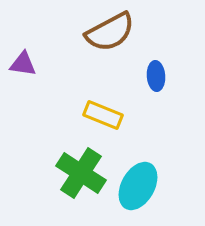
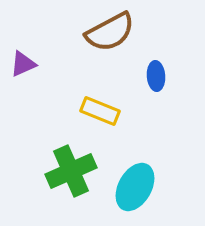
purple triangle: rotated 32 degrees counterclockwise
yellow rectangle: moved 3 px left, 4 px up
green cross: moved 10 px left, 2 px up; rotated 33 degrees clockwise
cyan ellipse: moved 3 px left, 1 px down
